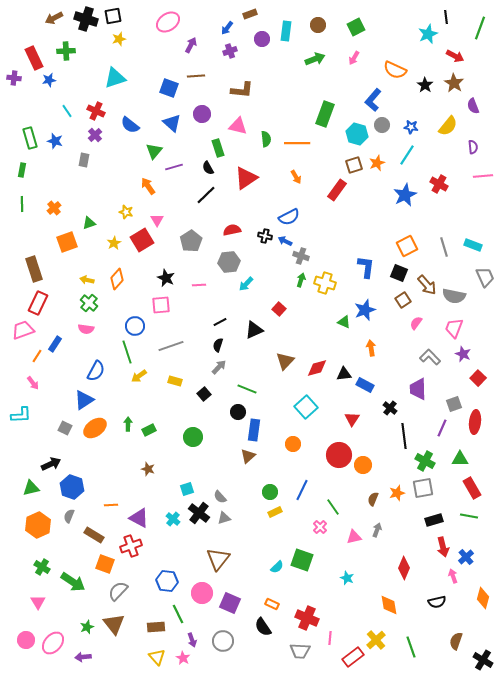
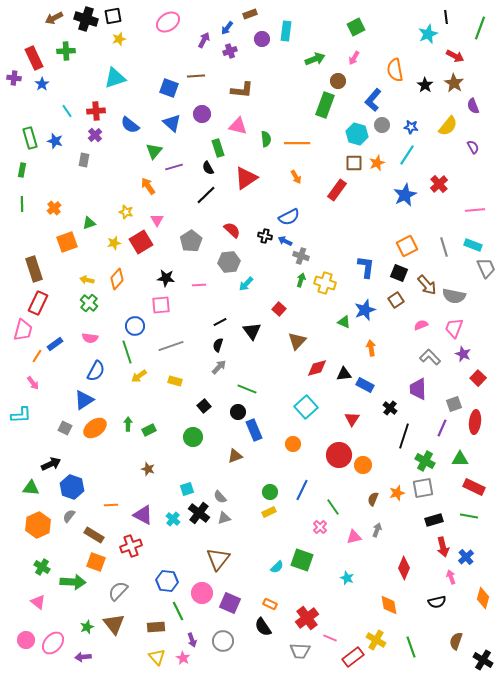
brown circle at (318, 25): moved 20 px right, 56 px down
purple arrow at (191, 45): moved 13 px right, 5 px up
orange semicircle at (395, 70): rotated 55 degrees clockwise
blue star at (49, 80): moved 7 px left, 4 px down; rotated 24 degrees counterclockwise
red cross at (96, 111): rotated 30 degrees counterclockwise
green rectangle at (325, 114): moved 9 px up
purple semicircle at (473, 147): rotated 24 degrees counterclockwise
brown square at (354, 165): moved 2 px up; rotated 18 degrees clockwise
pink line at (483, 176): moved 8 px left, 34 px down
red cross at (439, 184): rotated 18 degrees clockwise
red semicircle at (232, 230): rotated 54 degrees clockwise
red square at (142, 240): moved 1 px left, 2 px down
yellow star at (114, 243): rotated 16 degrees clockwise
gray trapezoid at (485, 277): moved 1 px right, 9 px up
black star at (166, 278): rotated 18 degrees counterclockwise
brown square at (403, 300): moved 7 px left
pink semicircle at (416, 323): moved 5 px right, 2 px down; rotated 32 degrees clockwise
pink semicircle at (86, 329): moved 4 px right, 9 px down
pink trapezoid at (23, 330): rotated 125 degrees clockwise
black triangle at (254, 330): moved 2 px left, 1 px down; rotated 42 degrees counterclockwise
blue rectangle at (55, 344): rotated 21 degrees clockwise
brown triangle at (285, 361): moved 12 px right, 20 px up
black square at (204, 394): moved 12 px down
blue rectangle at (254, 430): rotated 30 degrees counterclockwise
black line at (404, 436): rotated 25 degrees clockwise
brown triangle at (248, 456): moved 13 px left; rotated 21 degrees clockwise
green triangle at (31, 488): rotated 18 degrees clockwise
red rectangle at (472, 488): moved 2 px right, 1 px up; rotated 35 degrees counterclockwise
yellow rectangle at (275, 512): moved 6 px left
gray semicircle at (69, 516): rotated 16 degrees clockwise
purple triangle at (139, 518): moved 4 px right, 3 px up
orange square at (105, 564): moved 9 px left, 2 px up
pink arrow at (453, 576): moved 2 px left, 1 px down
green arrow at (73, 582): rotated 30 degrees counterclockwise
pink triangle at (38, 602): rotated 21 degrees counterclockwise
orange rectangle at (272, 604): moved 2 px left
green line at (178, 614): moved 3 px up
red cross at (307, 618): rotated 30 degrees clockwise
pink line at (330, 638): rotated 72 degrees counterclockwise
yellow cross at (376, 640): rotated 18 degrees counterclockwise
